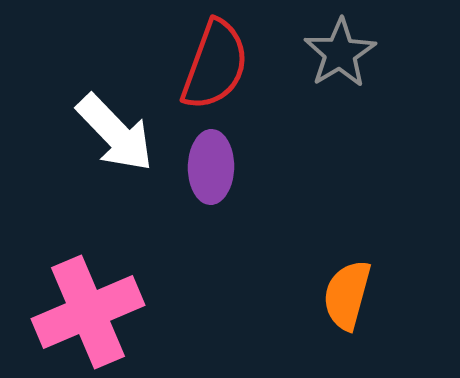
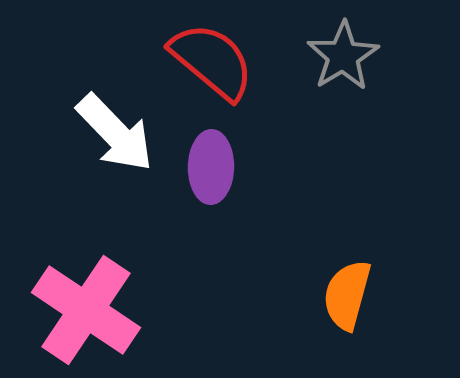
gray star: moved 3 px right, 3 px down
red semicircle: moved 3 px left, 4 px up; rotated 70 degrees counterclockwise
pink cross: moved 2 px left, 2 px up; rotated 33 degrees counterclockwise
